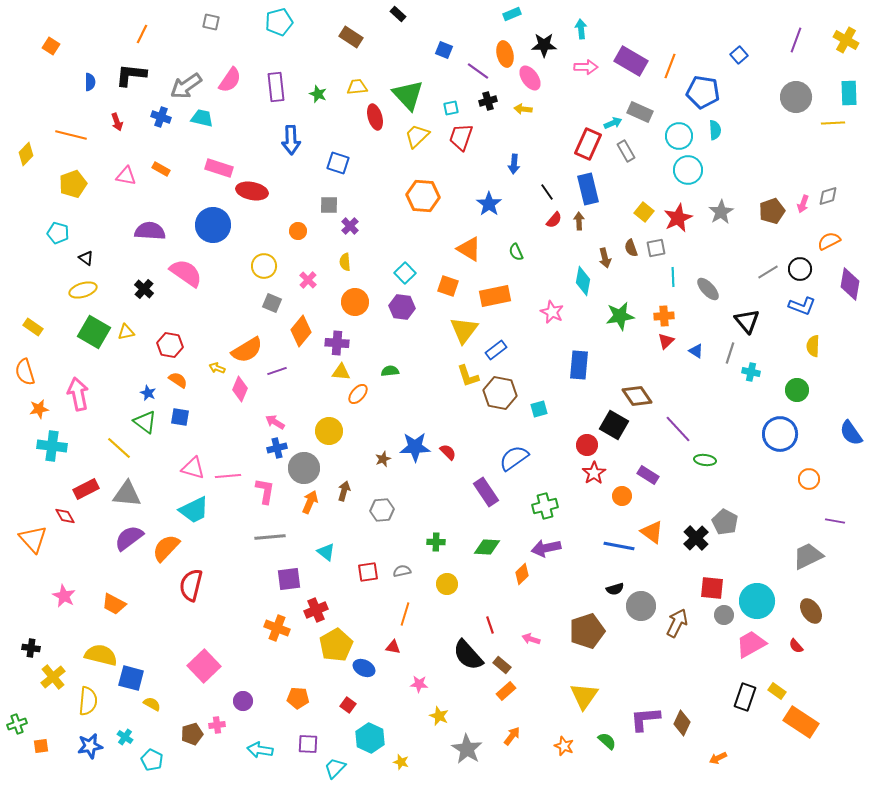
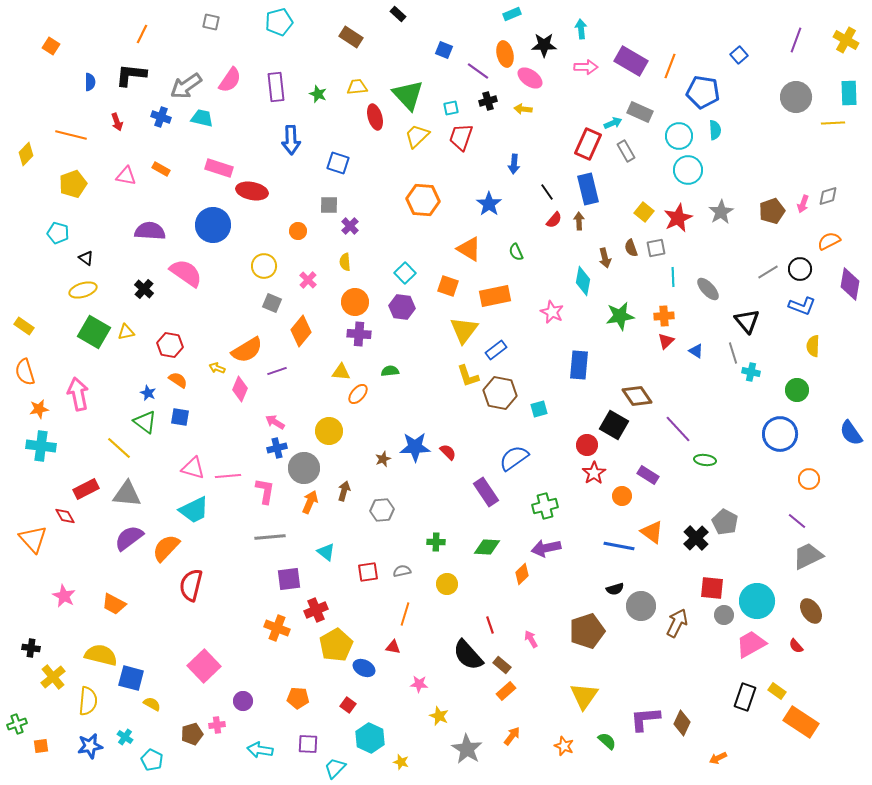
pink ellipse at (530, 78): rotated 20 degrees counterclockwise
orange hexagon at (423, 196): moved 4 px down
yellow rectangle at (33, 327): moved 9 px left, 1 px up
purple cross at (337, 343): moved 22 px right, 9 px up
gray line at (730, 353): moved 3 px right; rotated 35 degrees counterclockwise
cyan cross at (52, 446): moved 11 px left
purple line at (835, 521): moved 38 px left; rotated 30 degrees clockwise
pink arrow at (531, 639): rotated 42 degrees clockwise
